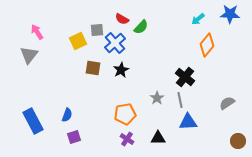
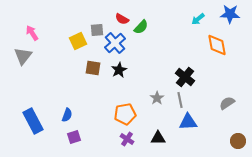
pink arrow: moved 5 px left, 1 px down
orange diamond: moved 10 px right; rotated 50 degrees counterclockwise
gray triangle: moved 6 px left, 1 px down
black star: moved 2 px left
